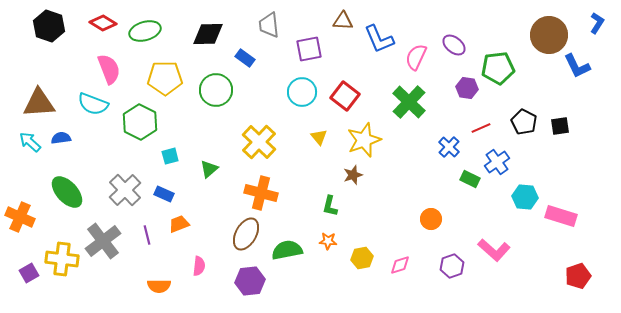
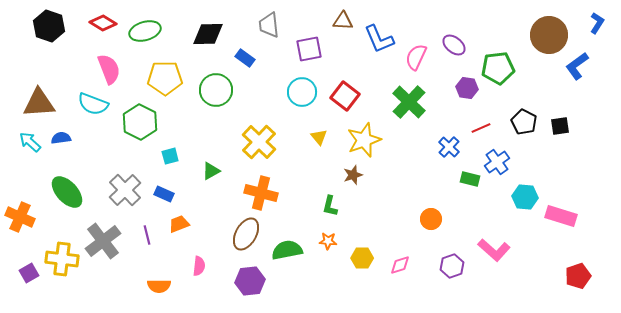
blue L-shape at (577, 66): rotated 80 degrees clockwise
green triangle at (209, 169): moved 2 px right, 2 px down; rotated 12 degrees clockwise
green rectangle at (470, 179): rotated 12 degrees counterclockwise
yellow hexagon at (362, 258): rotated 10 degrees clockwise
